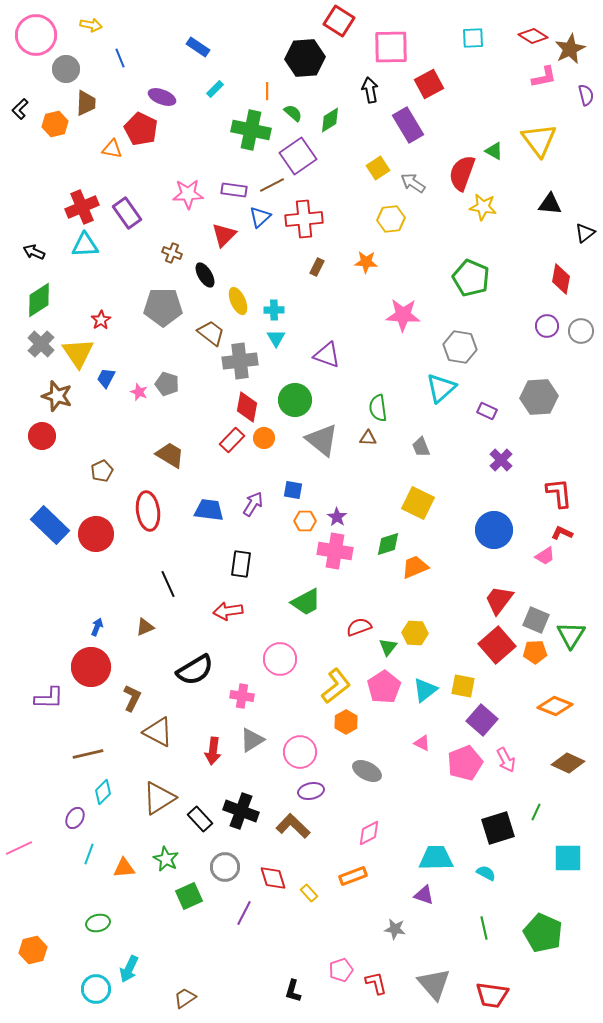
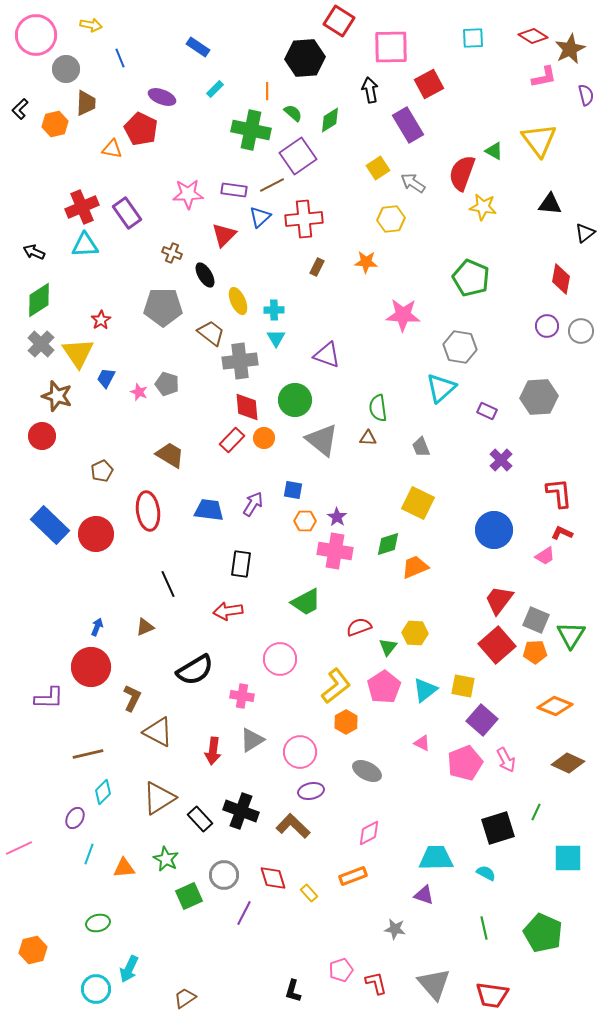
red diamond at (247, 407): rotated 16 degrees counterclockwise
gray circle at (225, 867): moved 1 px left, 8 px down
